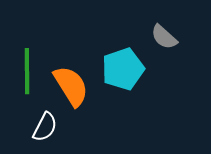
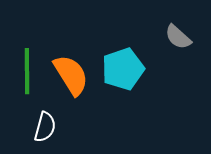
gray semicircle: moved 14 px right
orange semicircle: moved 11 px up
white semicircle: rotated 12 degrees counterclockwise
